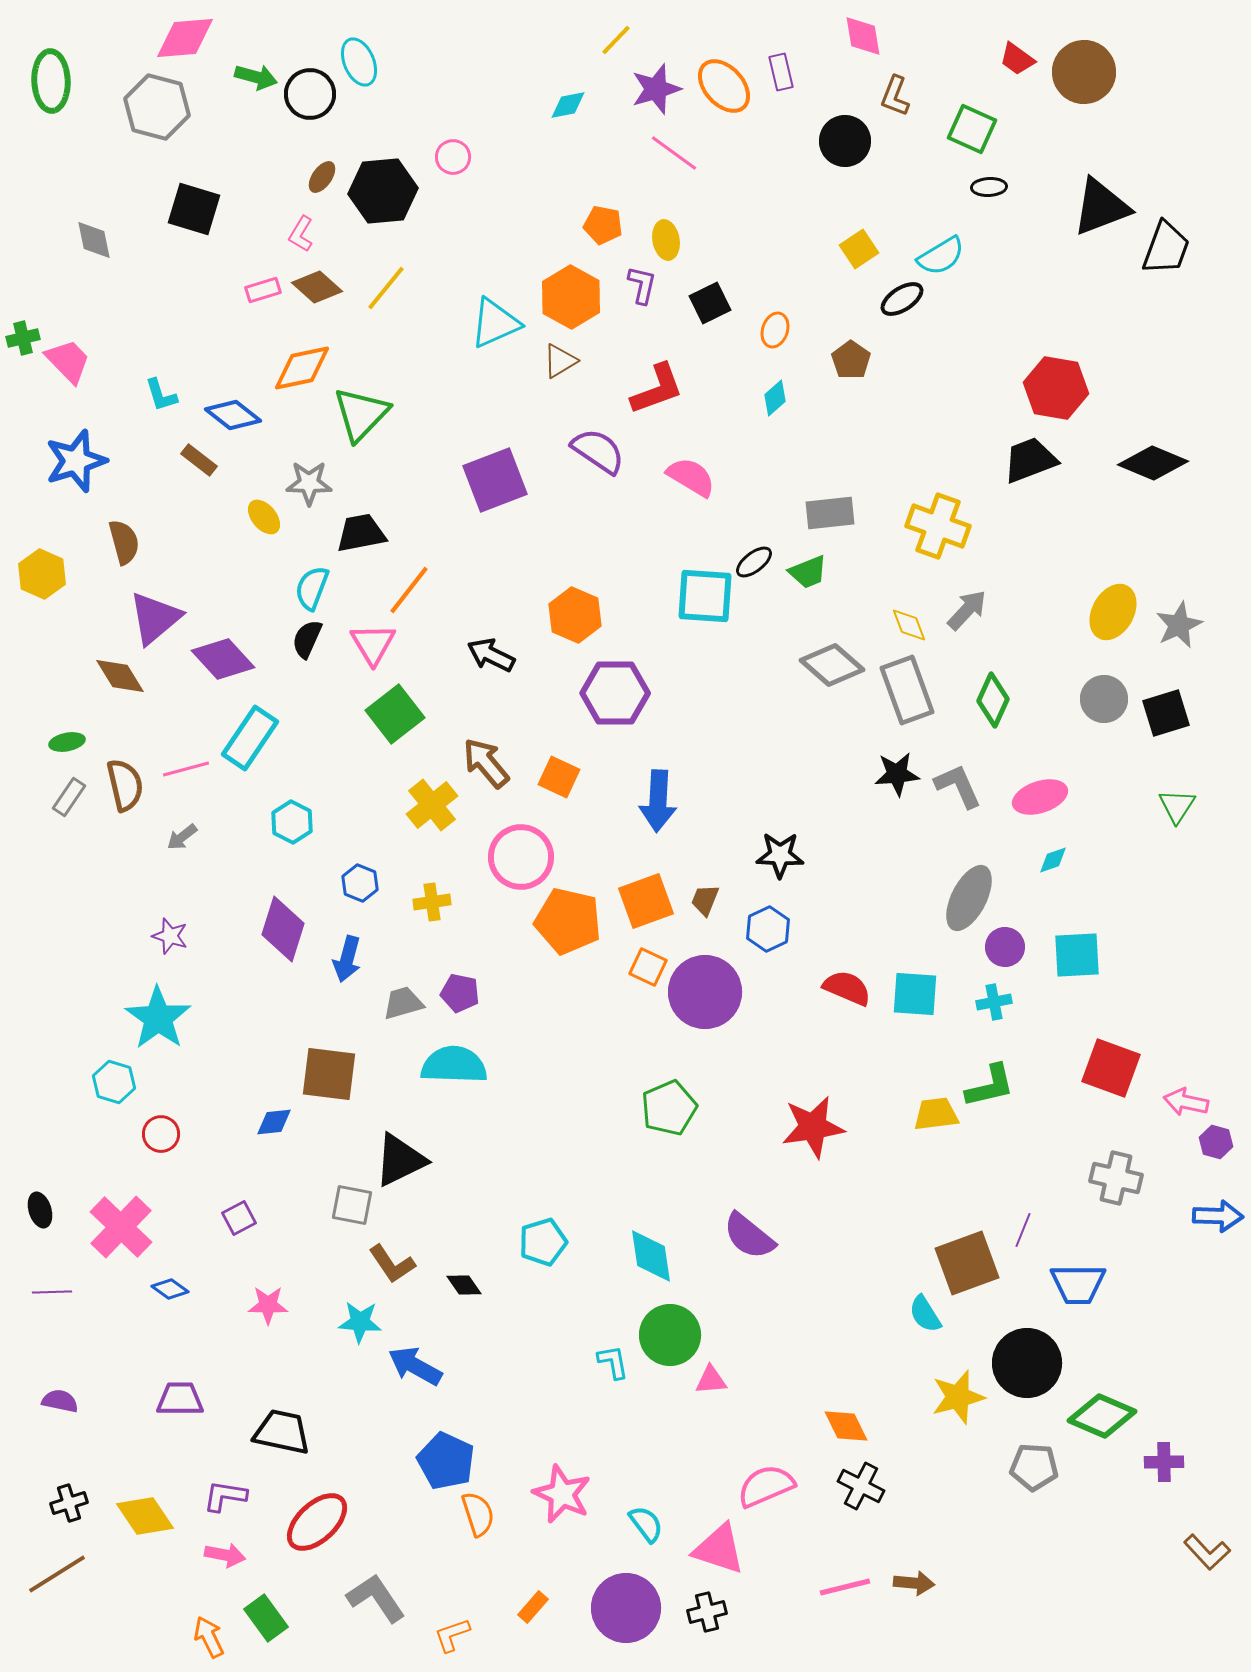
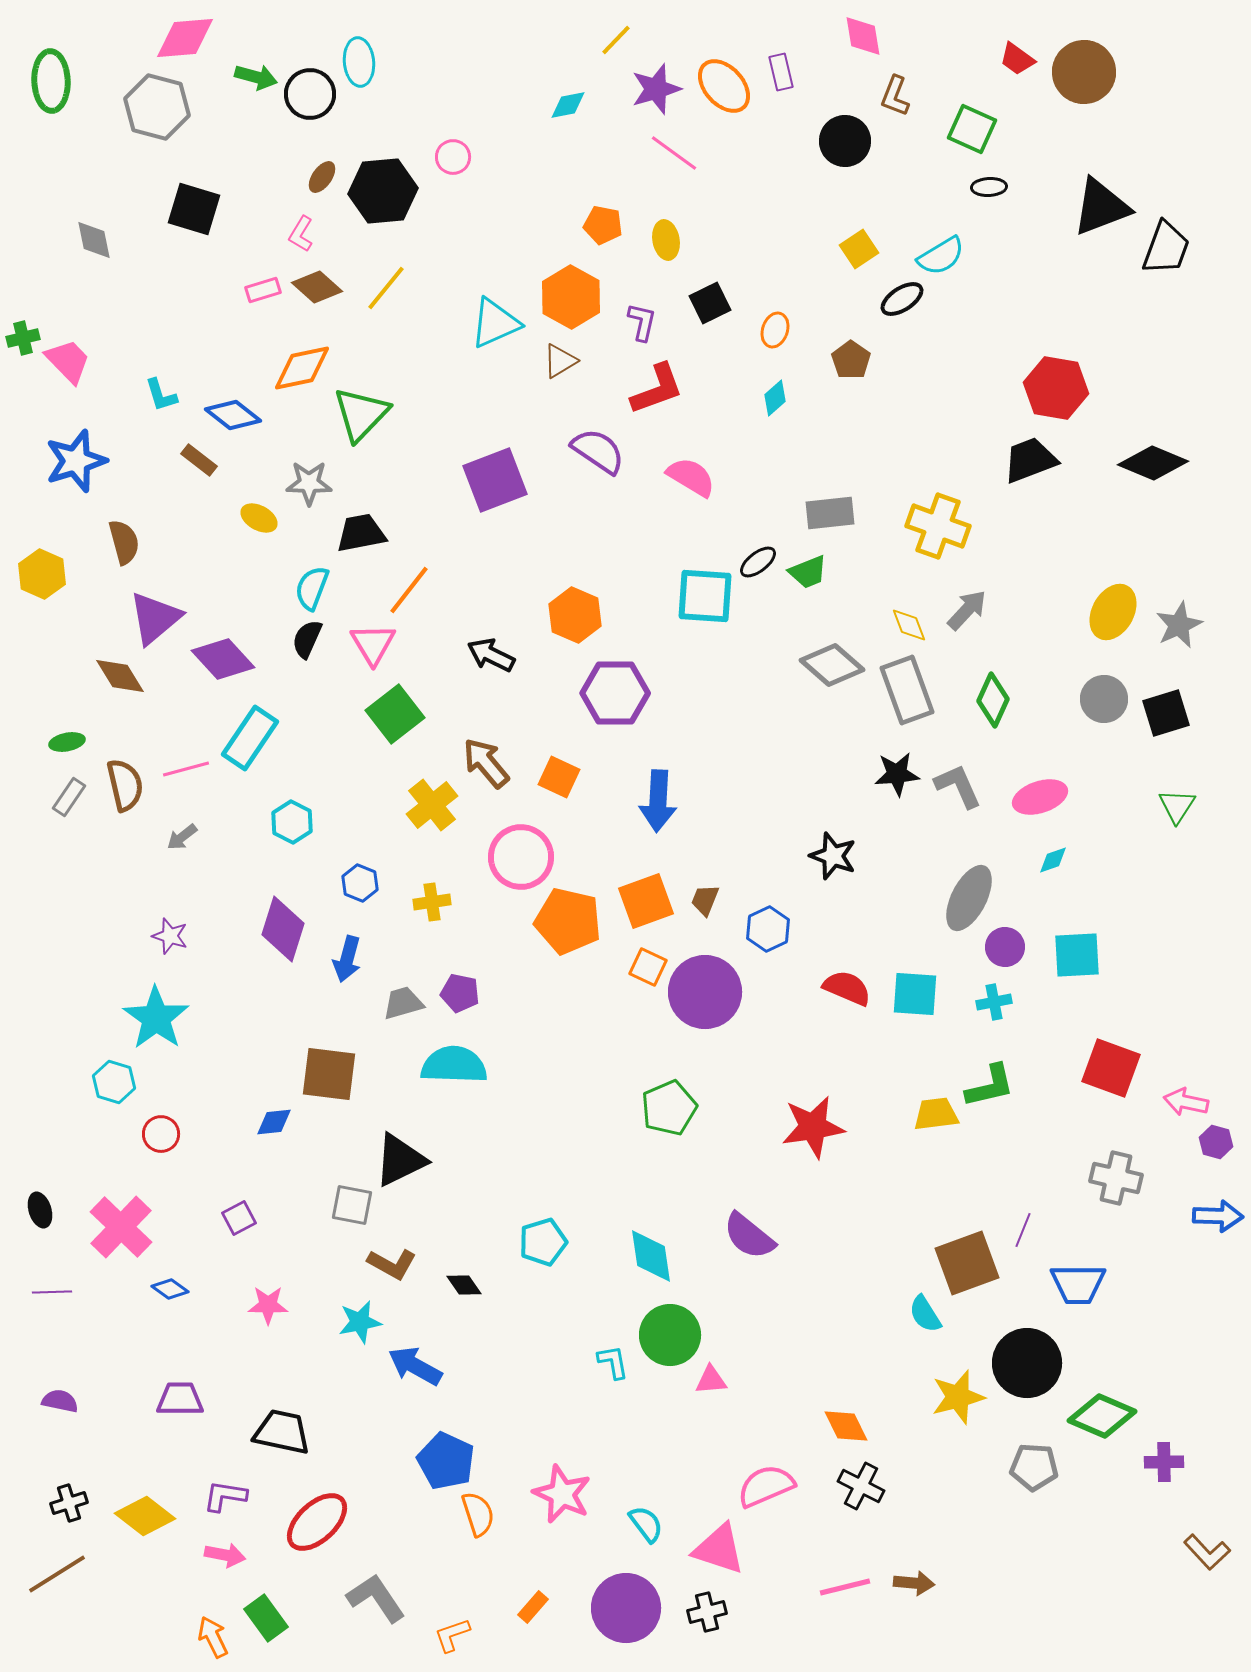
cyan ellipse at (359, 62): rotated 18 degrees clockwise
purple L-shape at (642, 285): moved 37 px down
yellow ellipse at (264, 517): moved 5 px left, 1 px down; rotated 21 degrees counterclockwise
black ellipse at (754, 562): moved 4 px right
black star at (780, 855): moved 53 px right, 1 px down; rotated 18 degrees clockwise
cyan star at (158, 1018): moved 2 px left
brown L-shape at (392, 1264): rotated 27 degrees counterclockwise
cyan star at (360, 1322): rotated 15 degrees counterclockwise
yellow diamond at (145, 1516): rotated 18 degrees counterclockwise
orange arrow at (209, 1637): moved 4 px right
